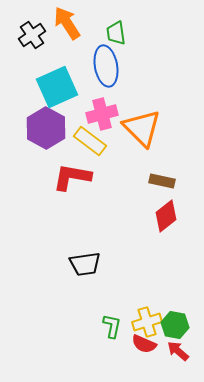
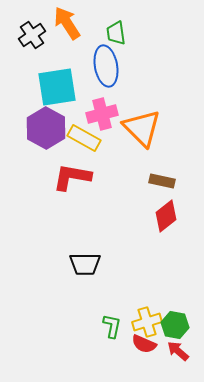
cyan square: rotated 15 degrees clockwise
yellow rectangle: moved 6 px left, 3 px up; rotated 8 degrees counterclockwise
black trapezoid: rotated 8 degrees clockwise
